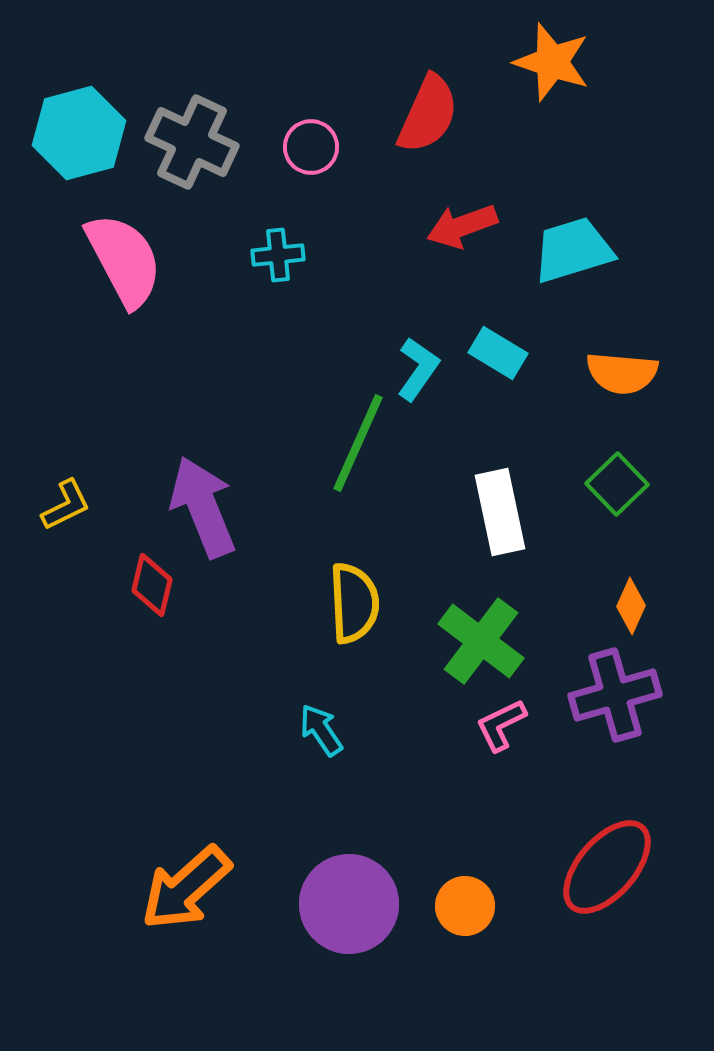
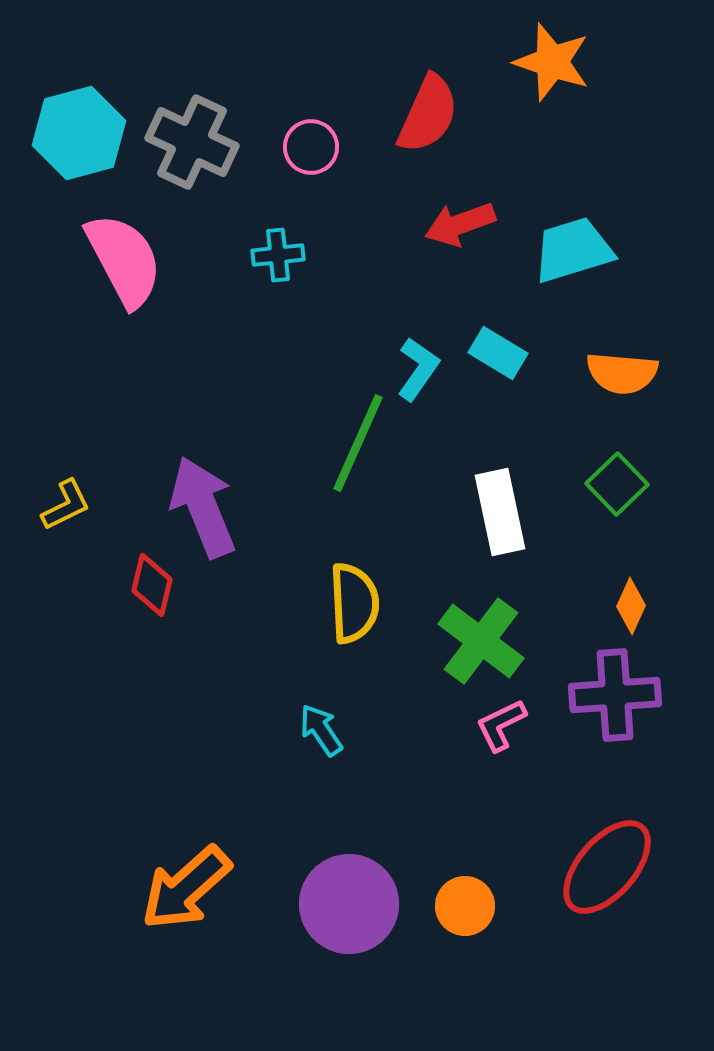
red arrow: moved 2 px left, 2 px up
purple cross: rotated 12 degrees clockwise
